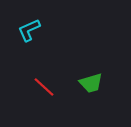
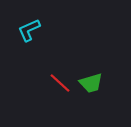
red line: moved 16 px right, 4 px up
